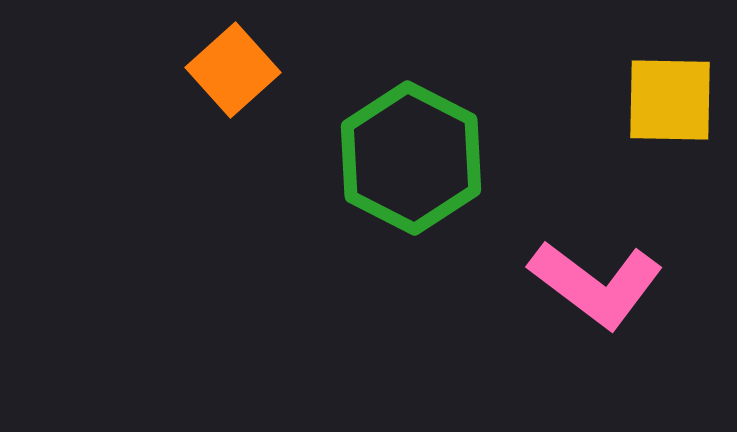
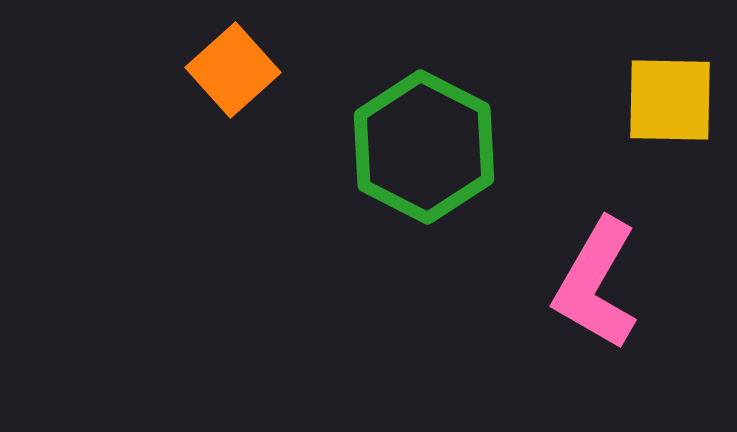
green hexagon: moved 13 px right, 11 px up
pink L-shape: rotated 83 degrees clockwise
